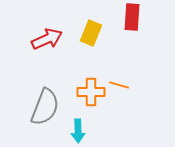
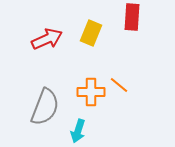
orange line: rotated 24 degrees clockwise
cyan arrow: rotated 20 degrees clockwise
